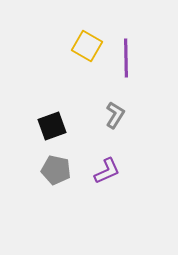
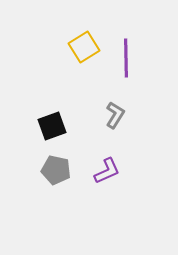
yellow square: moved 3 px left, 1 px down; rotated 28 degrees clockwise
